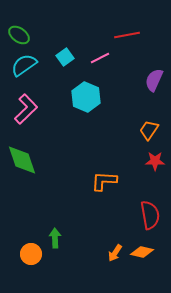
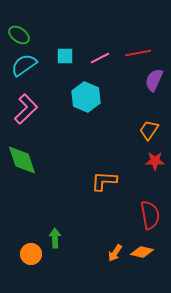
red line: moved 11 px right, 18 px down
cyan square: moved 1 px up; rotated 36 degrees clockwise
